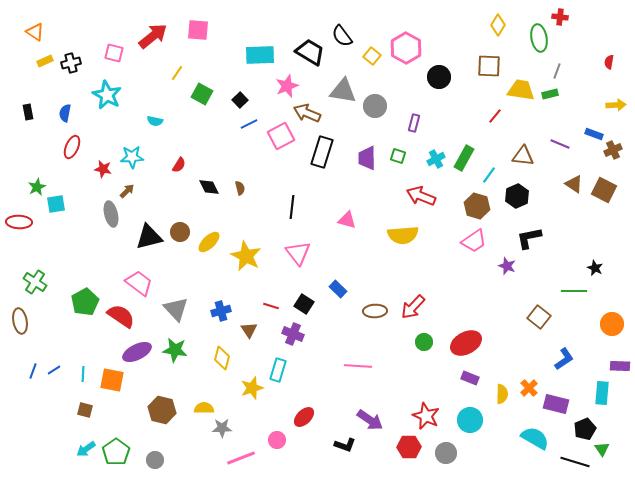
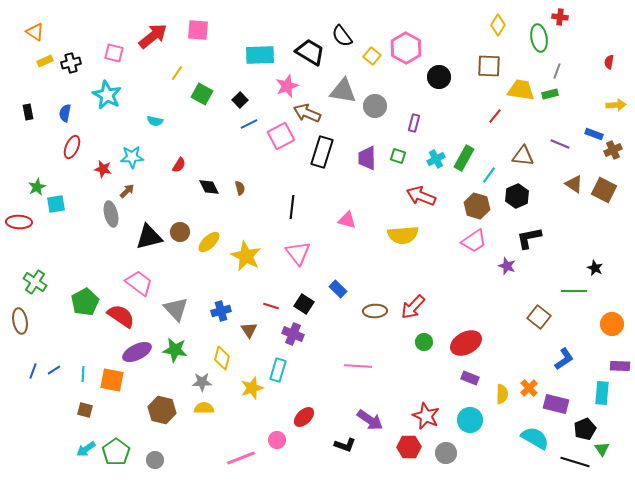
gray star at (222, 428): moved 20 px left, 46 px up
